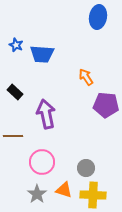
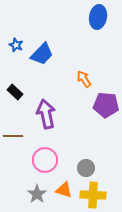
blue trapezoid: rotated 50 degrees counterclockwise
orange arrow: moved 2 px left, 2 px down
pink circle: moved 3 px right, 2 px up
